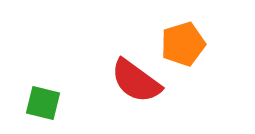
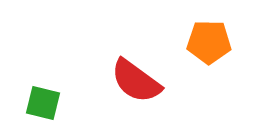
orange pentagon: moved 26 px right, 2 px up; rotated 18 degrees clockwise
